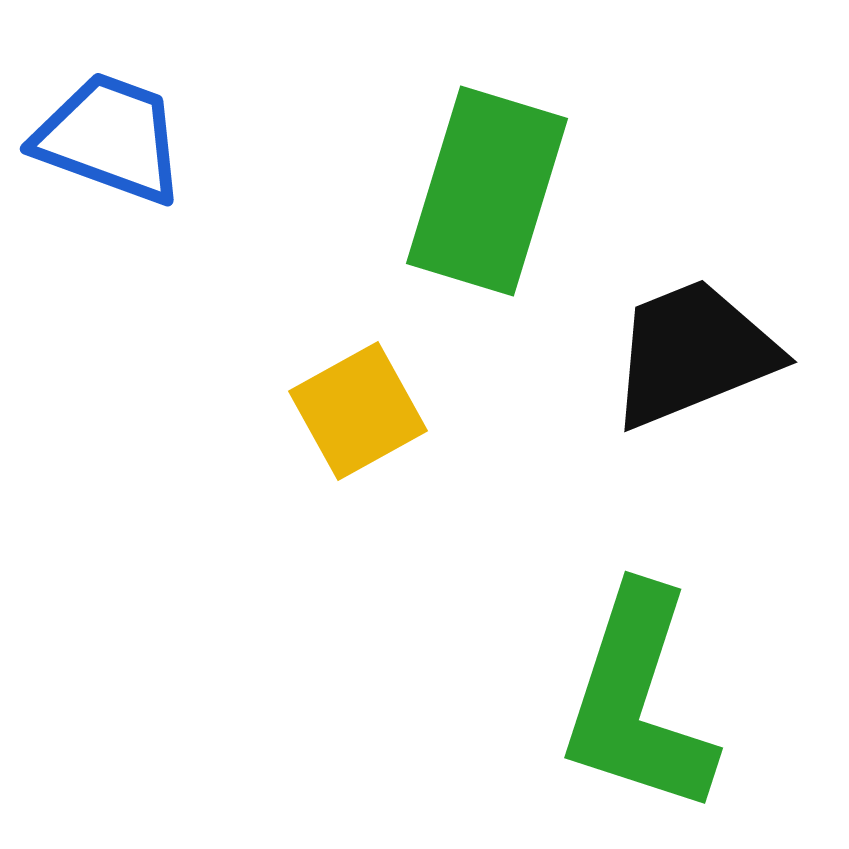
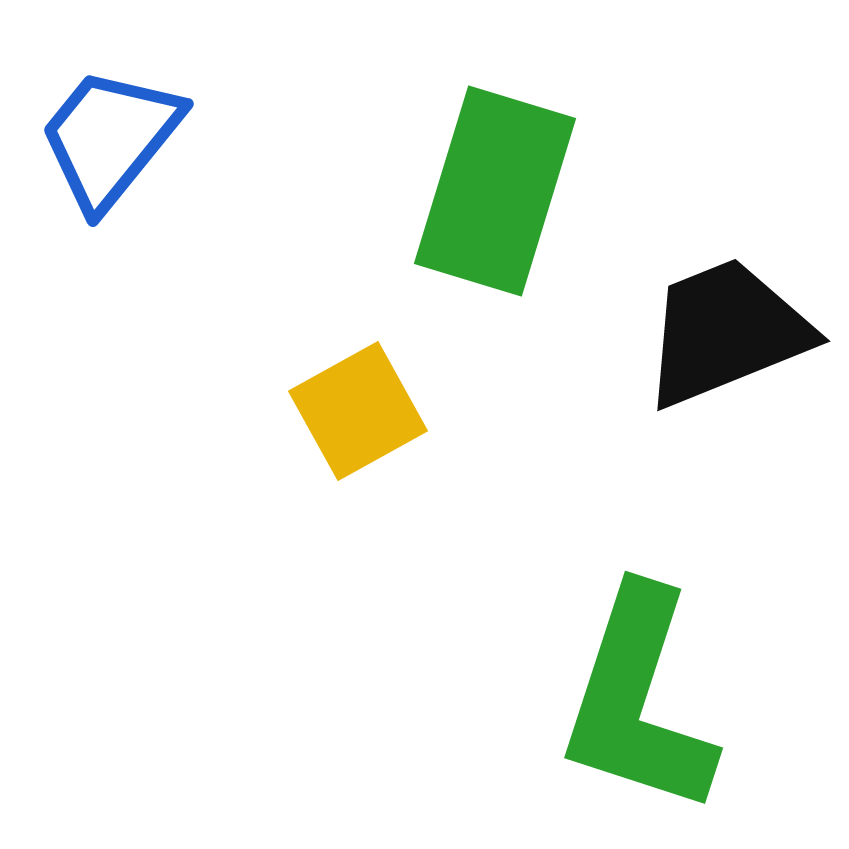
blue trapezoid: rotated 71 degrees counterclockwise
green rectangle: moved 8 px right
black trapezoid: moved 33 px right, 21 px up
